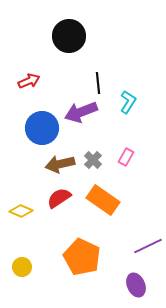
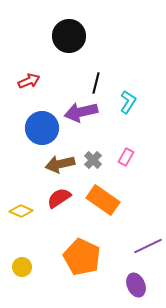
black line: moved 2 px left; rotated 20 degrees clockwise
purple arrow: rotated 8 degrees clockwise
